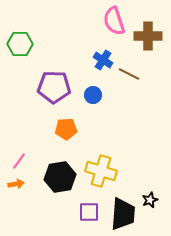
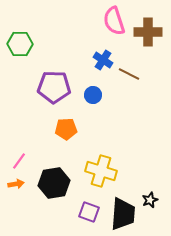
brown cross: moved 4 px up
black hexagon: moved 6 px left, 6 px down
purple square: rotated 20 degrees clockwise
